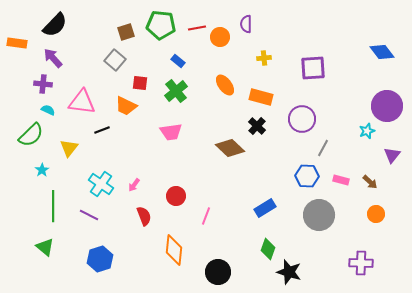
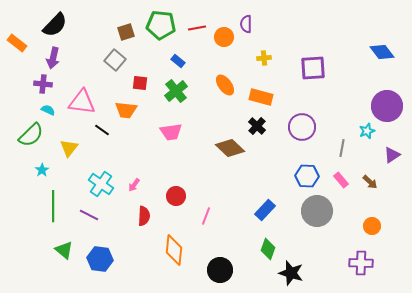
orange circle at (220, 37): moved 4 px right
orange rectangle at (17, 43): rotated 30 degrees clockwise
purple arrow at (53, 58): rotated 125 degrees counterclockwise
orange trapezoid at (126, 106): moved 4 px down; rotated 20 degrees counterclockwise
purple circle at (302, 119): moved 8 px down
black line at (102, 130): rotated 56 degrees clockwise
gray line at (323, 148): moved 19 px right; rotated 18 degrees counterclockwise
purple triangle at (392, 155): rotated 18 degrees clockwise
pink rectangle at (341, 180): rotated 35 degrees clockwise
blue rectangle at (265, 208): moved 2 px down; rotated 15 degrees counterclockwise
orange circle at (376, 214): moved 4 px left, 12 px down
gray circle at (319, 215): moved 2 px left, 4 px up
red semicircle at (144, 216): rotated 24 degrees clockwise
green triangle at (45, 247): moved 19 px right, 3 px down
blue hexagon at (100, 259): rotated 25 degrees clockwise
black circle at (218, 272): moved 2 px right, 2 px up
black star at (289, 272): moved 2 px right, 1 px down
